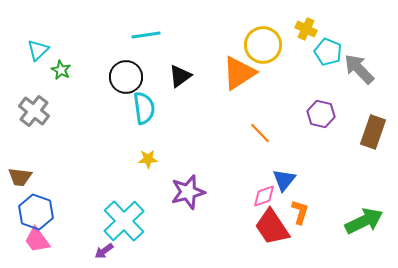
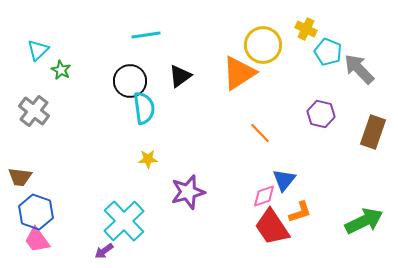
black circle: moved 4 px right, 4 px down
orange L-shape: rotated 55 degrees clockwise
